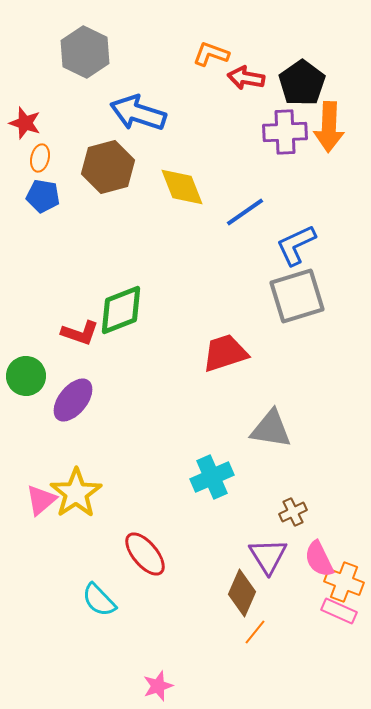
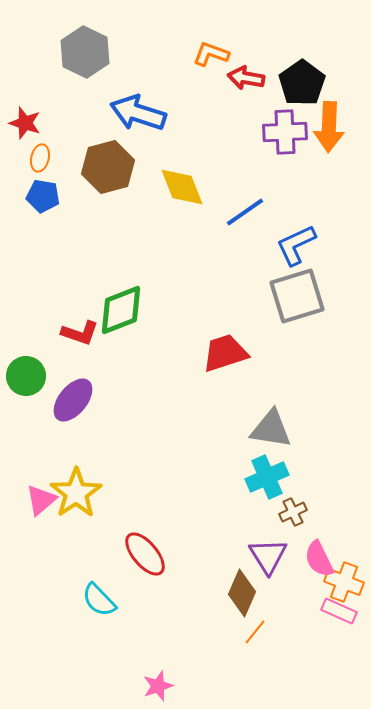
cyan cross: moved 55 px right
